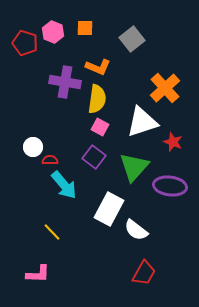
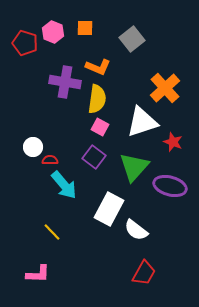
purple ellipse: rotated 8 degrees clockwise
